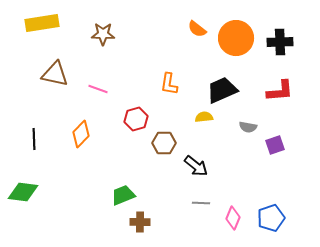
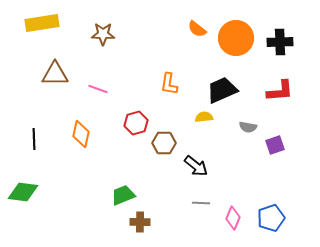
brown triangle: rotated 12 degrees counterclockwise
red hexagon: moved 4 px down
orange diamond: rotated 32 degrees counterclockwise
